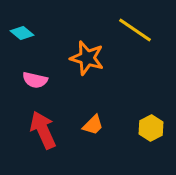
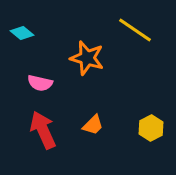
pink semicircle: moved 5 px right, 3 px down
